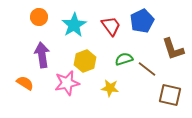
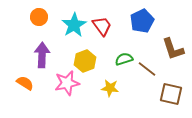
red trapezoid: moved 9 px left
purple arrow: rotated 10 degrees clockwise
brown square: moved 1 px right, 1 px up
